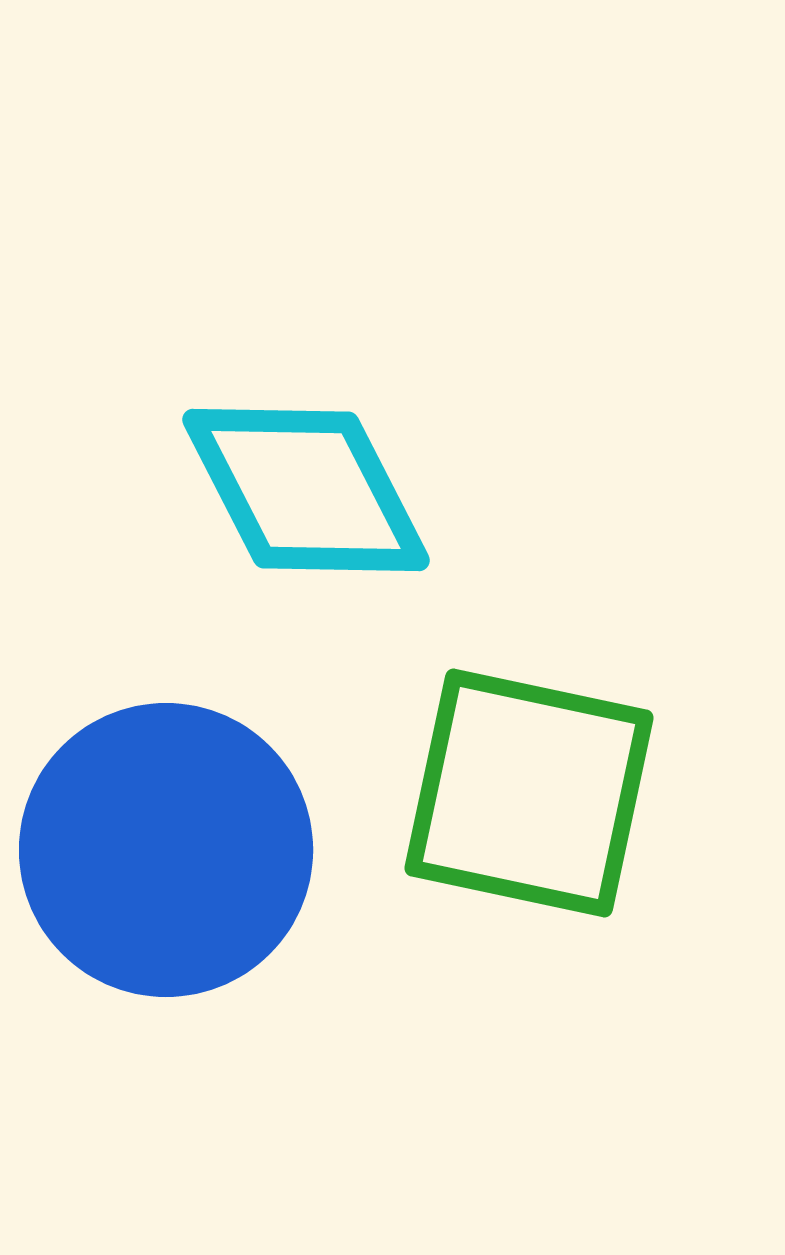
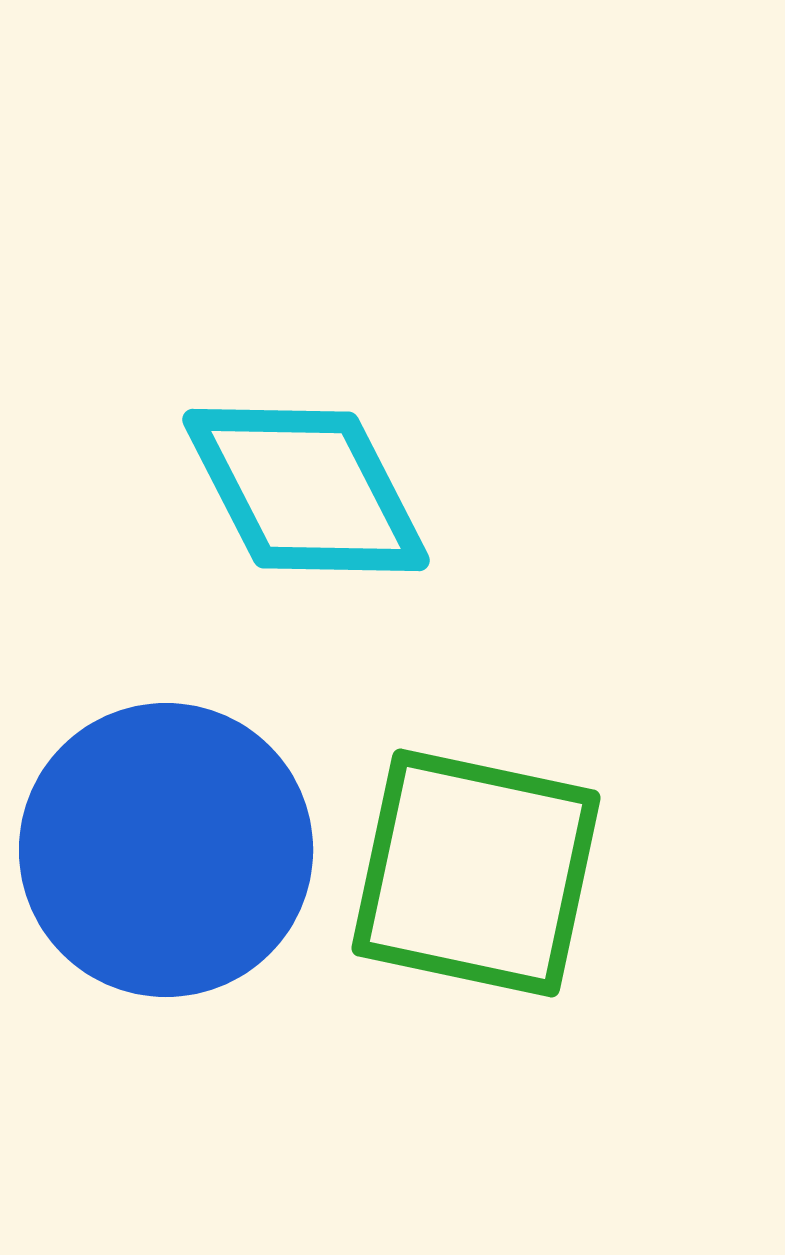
green square: moved 53 px left, 80 px down
